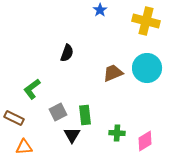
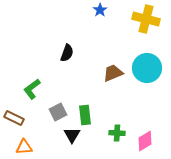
yellow cross: moved 2 px up
